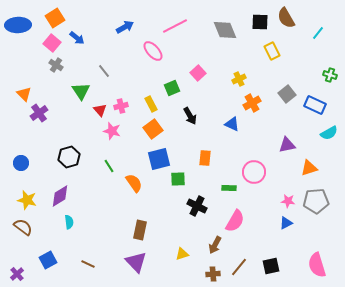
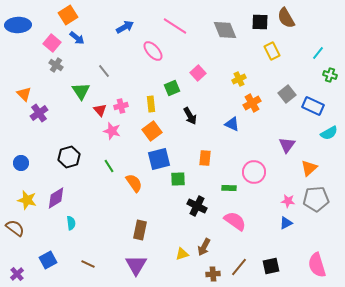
orange square at (55, 18): moved 13 px right, 3 px up
pink line at (175, 26): rotated 60 degrees clockwise
cyan line at (318, 33): moved 20 px down
yellow rectangle at (151, 104): rotated 21 degrees clockwise
blue rectangle at (315, 105): moved 2 px left, 1 px down
orange square at (153, 129): moved 1 px left, 2 px down
purple triangle at (287, 145): rotated 42 degrees counterclockwise
orange triangle at (309, 168): rotated 24 degrees counterclockwise
purple diamond at (60, 196): moved 4 px left, 2 px down
gray pentagon at (316, 201): moved 2 px up
pink semicircle at (235, 221): rotated 85 degrees counterclockwise
cyan semicircle at (69, 222): moved 2 px right, 1 px down
brown semicircle at (23, 227): moved 8 px left, 1 px down
brown arrow at (215, 245): moved 11 px left, 2 px down
purple triangle at (136, 262): moved 3 px down; rotated 15 degrees clockwise
